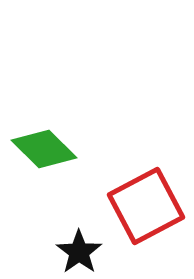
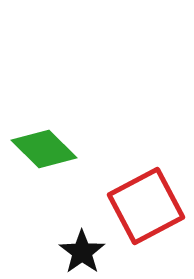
black star: moved 3 px right
